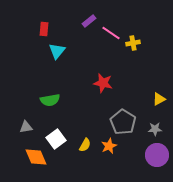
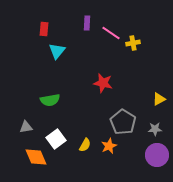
purple rectangle: moved 2 px left, 2 px down; rotated 48 degrees counterclockwise
